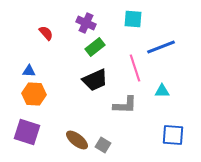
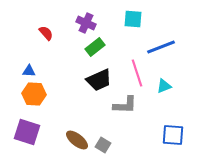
pink line: moved 2 px right, 5 px down
black trapezoid: moved 4 px right
cyan triangle: moved 2 px right, 5 px up; rotated 21 degrees counterclockwise
